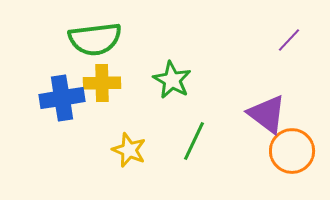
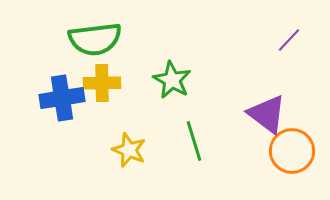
green line: rotated 42 degrees counterclockwise
